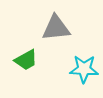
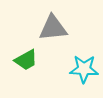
gray triangle: moved 3 px left
